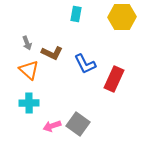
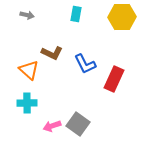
gray arrow: moved 28 px up; rotated 56 degrees counterclockwise
cyan cross: moved 2 px left
